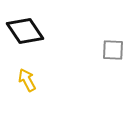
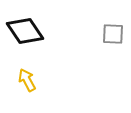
gray square: moved 16 px up
